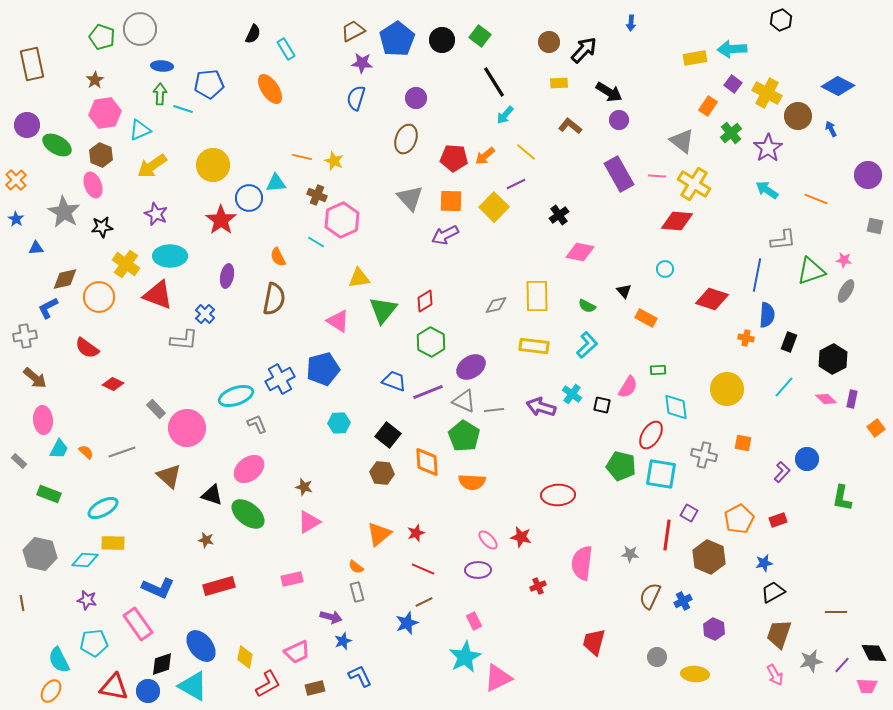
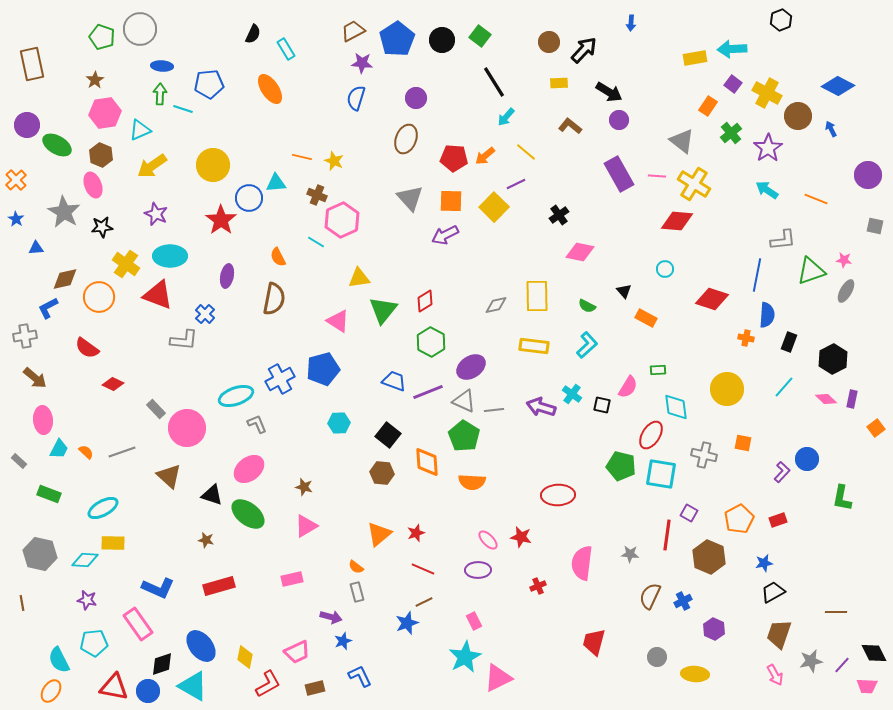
cyan arrow at (505, 115): moved 1 px right, 2 px down
pink triangle at (309, 522): moved 3 px left, 4 px down
